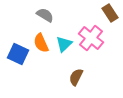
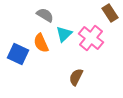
cyan triangle: moved 10 px up
